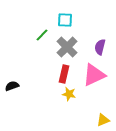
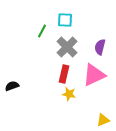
green line: moved 4 px up; rotated 16 degrees counterclockwise
